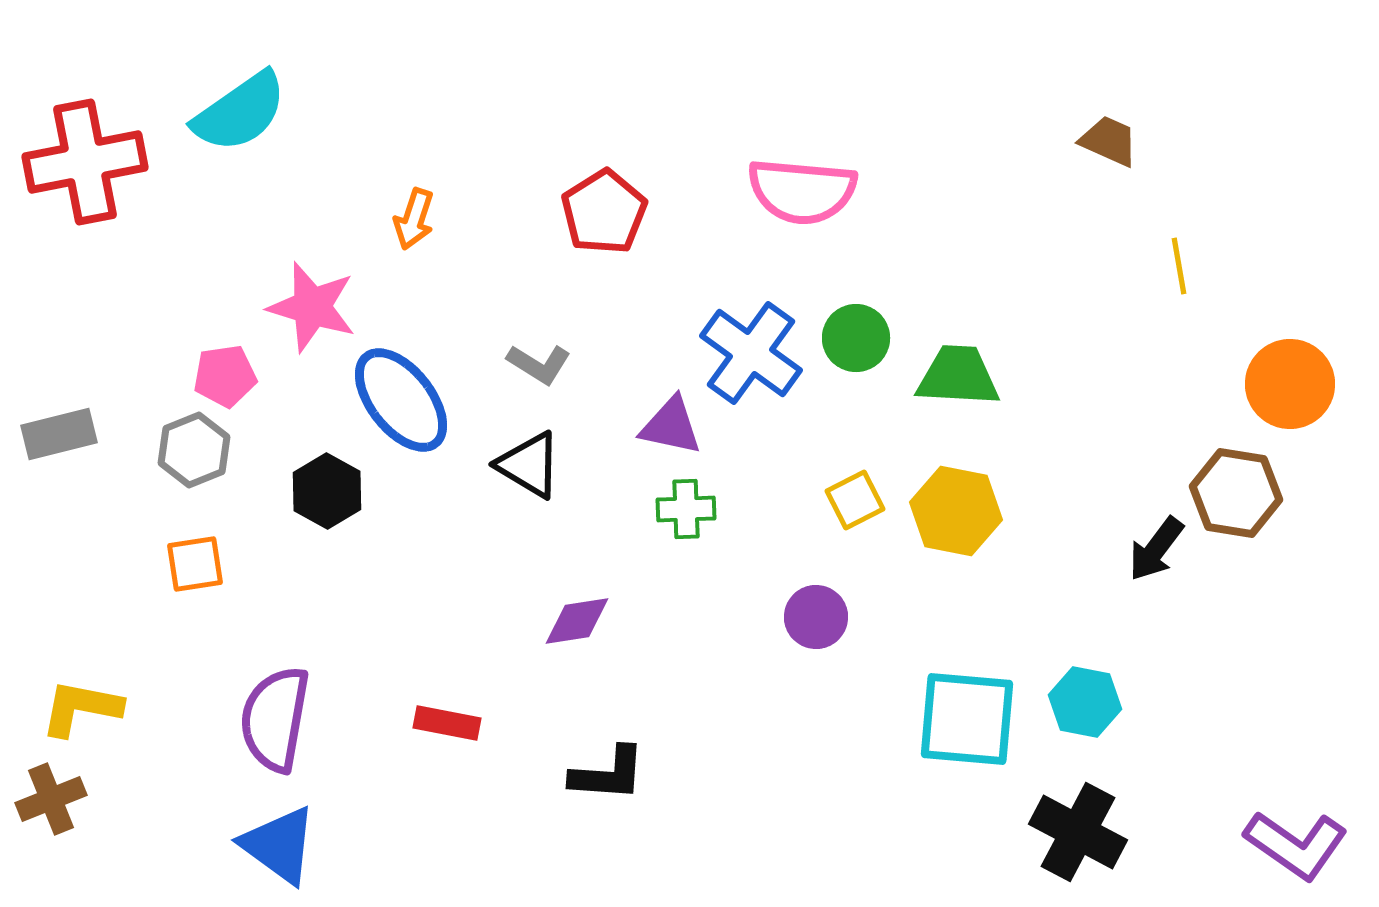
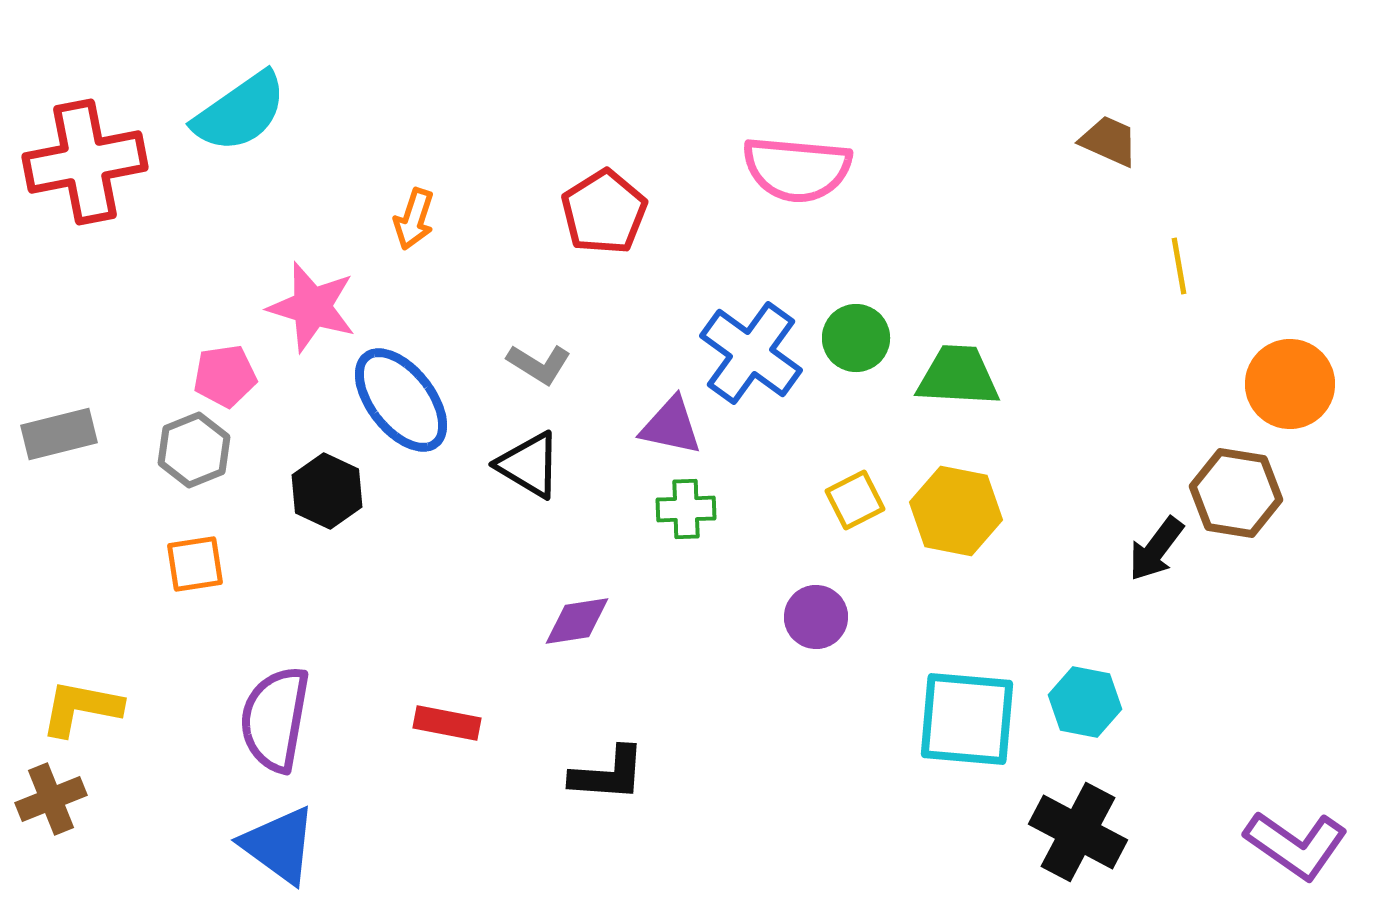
pink semicircle: moved 5 px left, 22 px up
black hexagon: rotated 4 degrees counterclockwise
